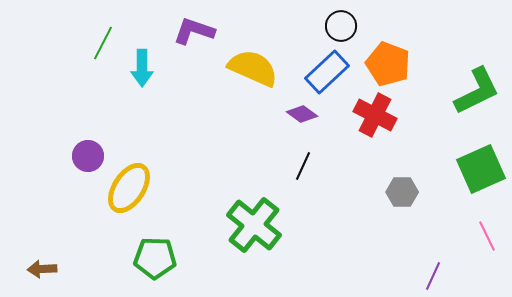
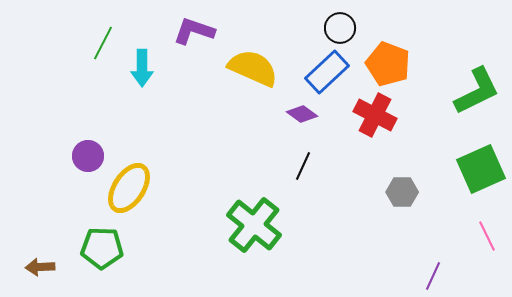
black circle: moved 1 px left, 2 px down
green pentagon: moved 53 px left, 10 px up
brown arrow: moved 2 px left, 2 px up
